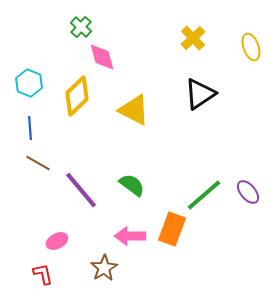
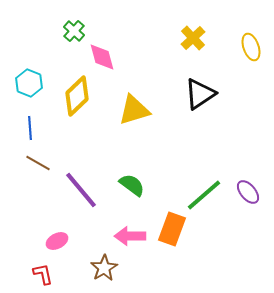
green cross: moved 7 px left, 4 px down
yellow triangle: rotated 44 degrees counterclockwise
